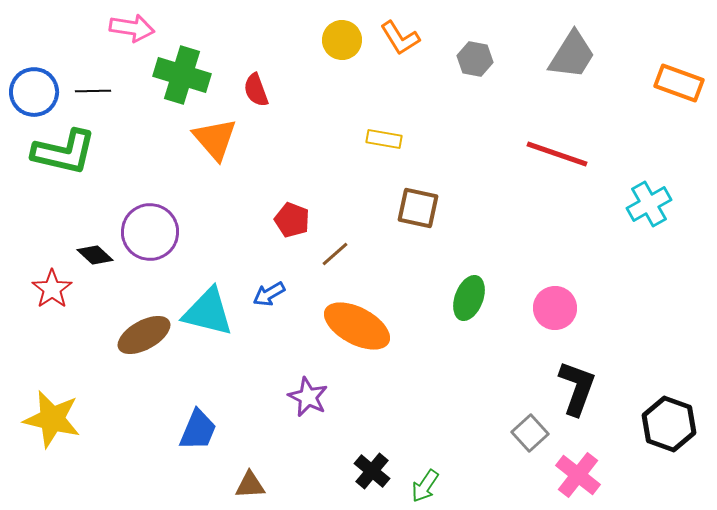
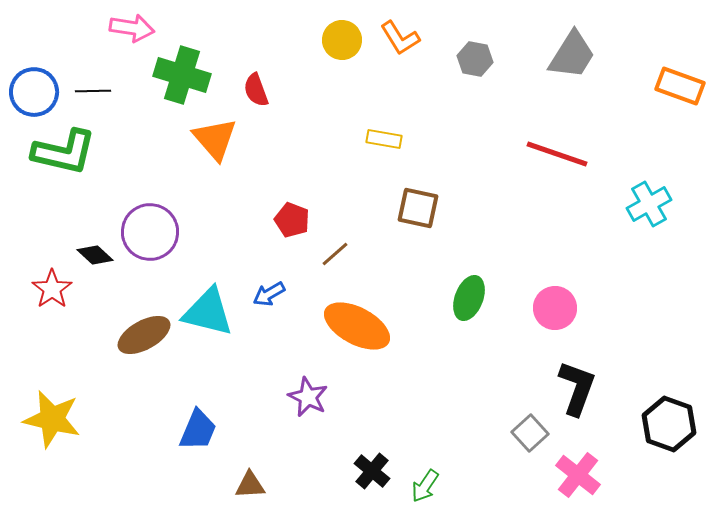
orange rectangle: moved 1 px right, 3 px down
